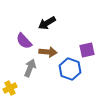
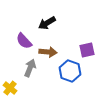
blue hexagon: moved 2 px down
yellow cross: rotated 24 degrees counterclockwise
